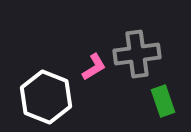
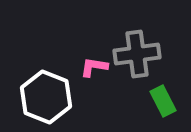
pink L-shape: rotated 140 degrees counterclockwise
green rectangle: rotated 8 degrees counterclockwise
